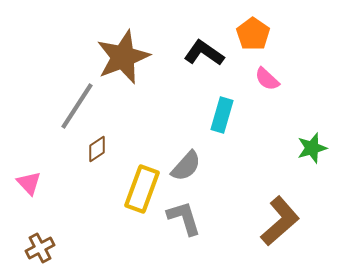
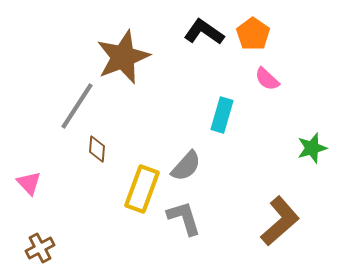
black L-shape: moved 21 px up
brown diamond: rotated 52 degrees counterclockwise
